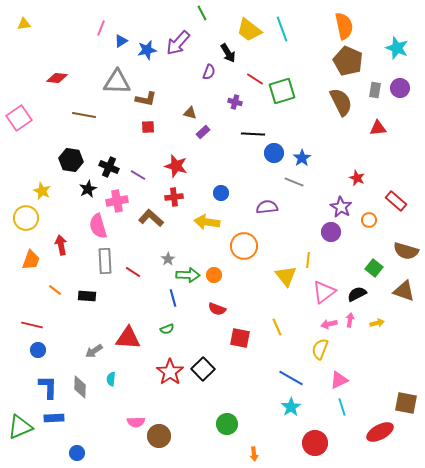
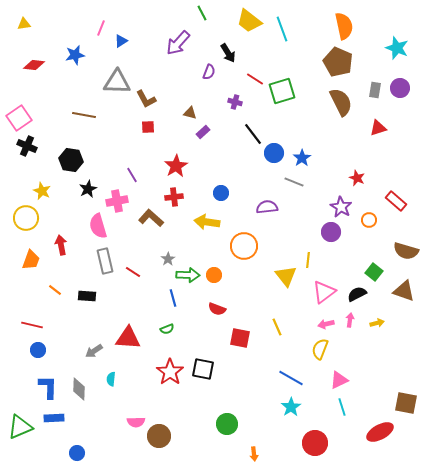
yellow trapezoid at (249, 30): moved 9 px up
blue star at (147, 50): moved 72 px left, 5 px down
brown pentagon at (348, 61): moved 10 px left, 1 px down
red diamond at (57, 78): moved 23 px left, 13 px up
brown L-shape at (146, 99): rotated 50 degrees clockwise
red triangle at (378, 128): rotated 12 degrees counterclockwise
black line at (253, 134): rotated 50 degrees clockwise
red star at (176, 166): rotated 25 degrees clockwise
black cross at (109, 167): moved 82 px left, 21 px up
purple line at (138, 175): moved 6 px left; rotated 28 degrees clockwise
gray rectangle at (105, 261): rotated 10 degrees counterclockwise
green square at (374, 268): moved 4 px down
pink arrow at (329, 324): moved 3 px left
black square at (203, 369): rotated 35 degrees counterclockwise
gray diamond at (80, 387): moved 1 px left, 2 px down
